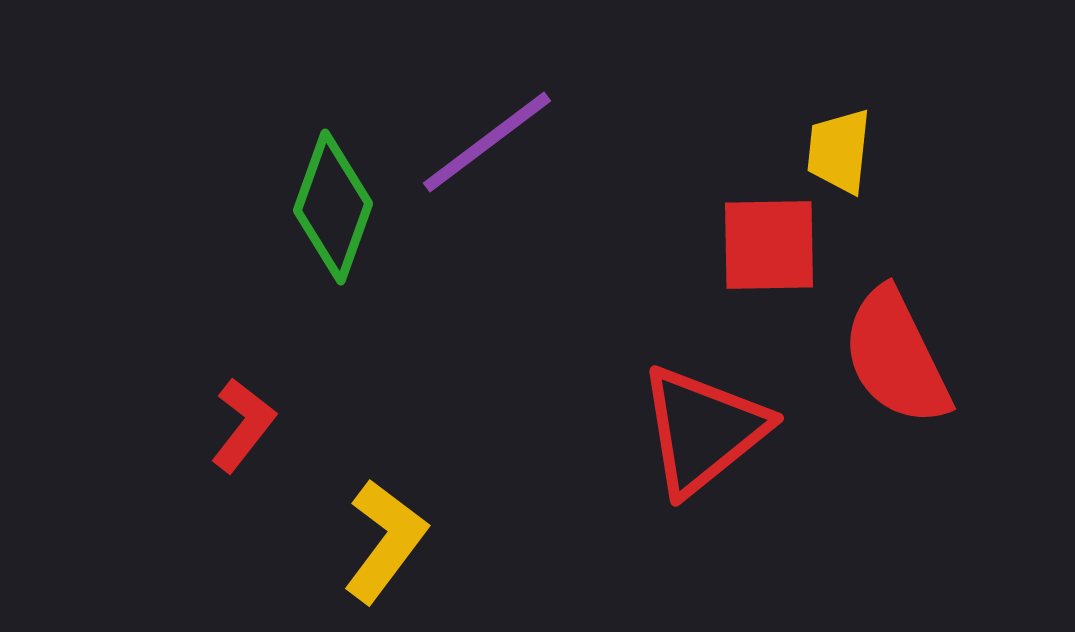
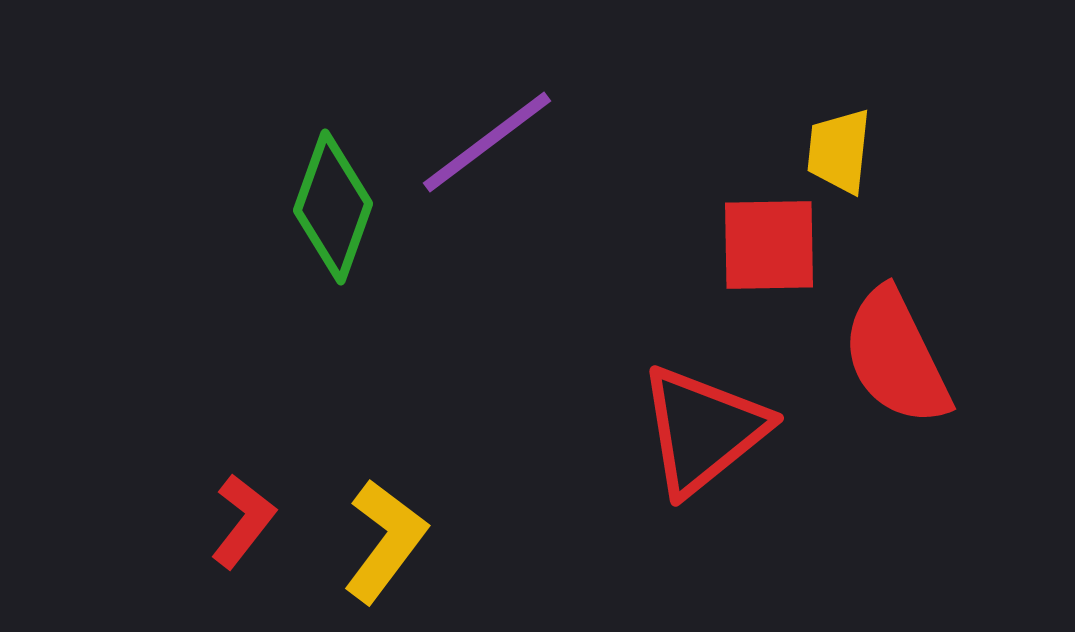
red L-shape: moved 96 px down
